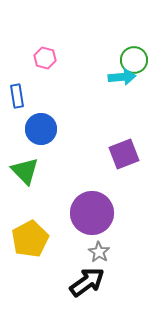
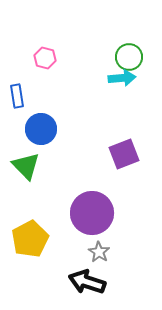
green circle: moved 5 px left, 3 px up
cyan arrow: moved 1 px down
green triangle: moved 1 px right, 5 px up
black arrow: rotated 126 degrees counterclockwise
